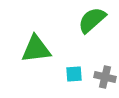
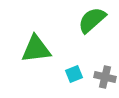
cyan square: rotated 18 degrees counterclockwise
